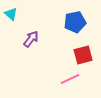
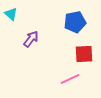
red square: moved 1 px right, 1 px up; rotated 12 degrees clockwise
